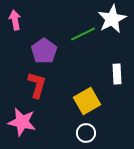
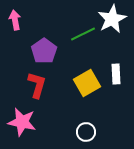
white rectangle: moved 1 px left
yellow square: moved 18 px up
white circle: moved 1 px up
